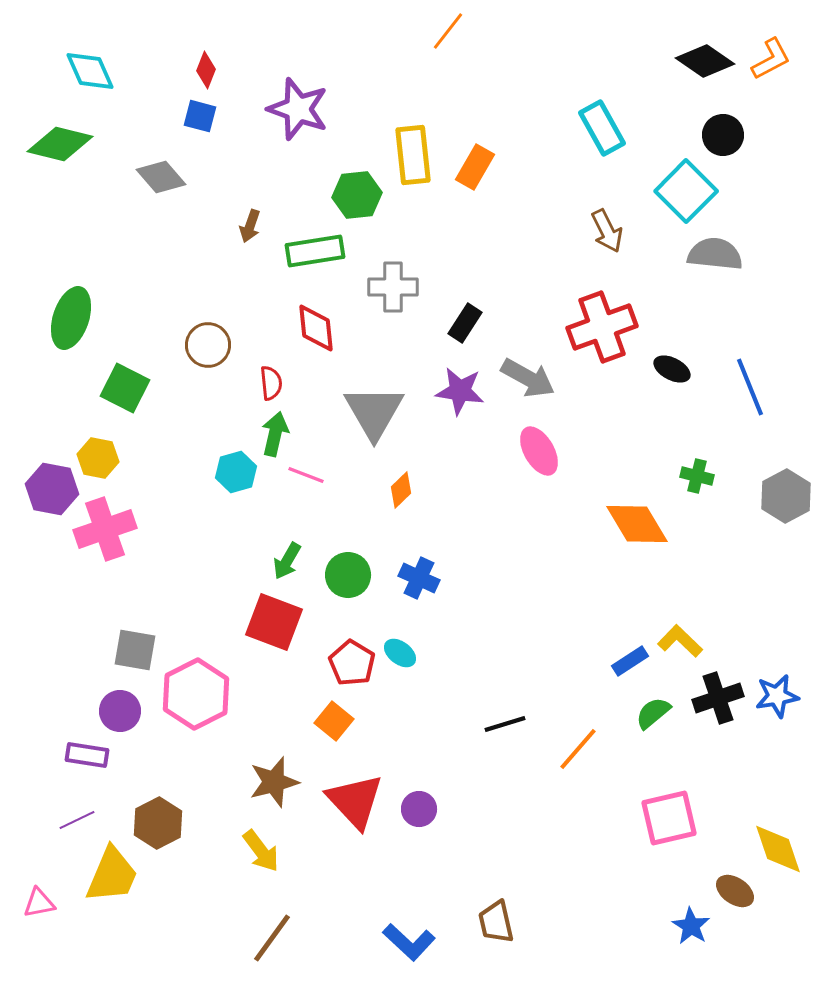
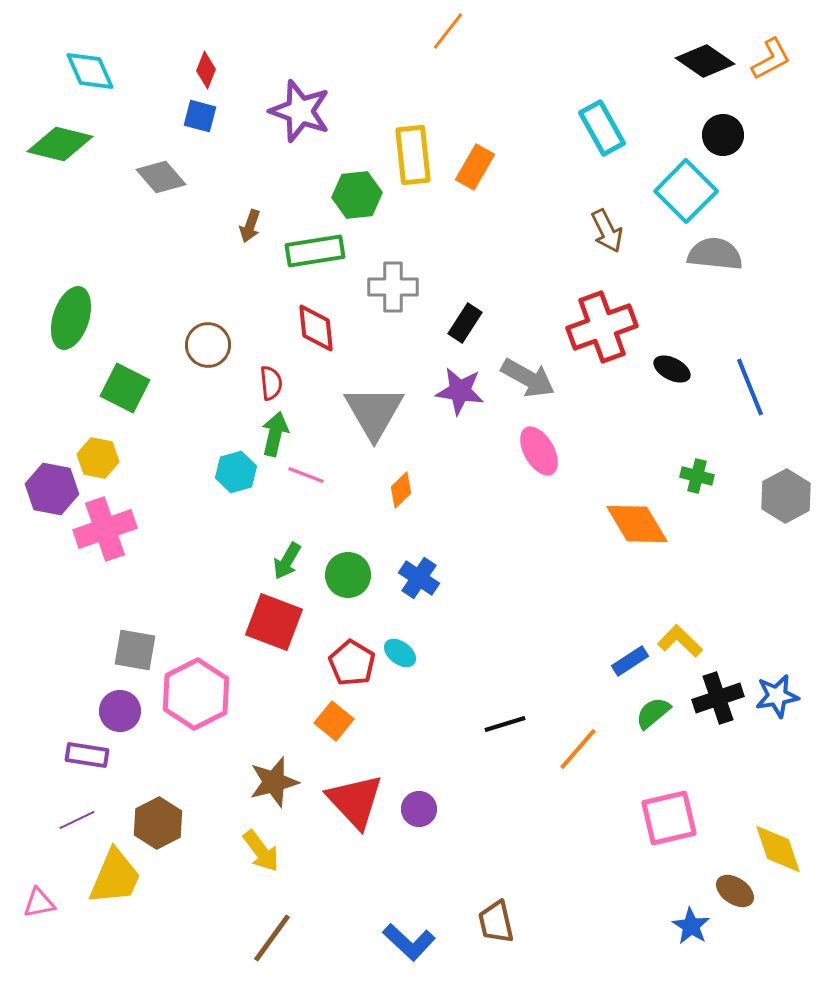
purple star at (298, 109): moved 2 px right, 2 px down
blue cross at (419, 578): rotated 9 degrees clockwise
yellow trapezoid at (112, 875): moved 3 px right, 2 px down
